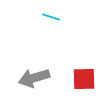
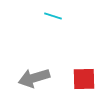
cyan line: moved 2 px right, 1 px up
